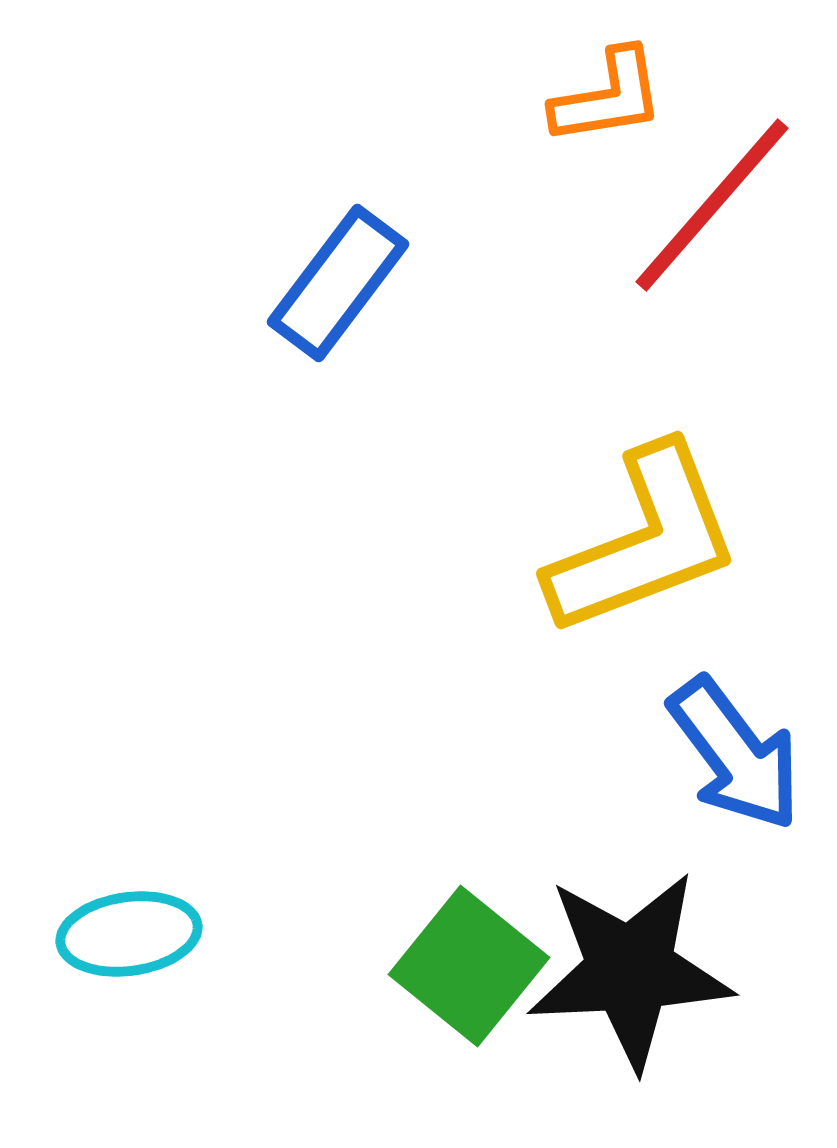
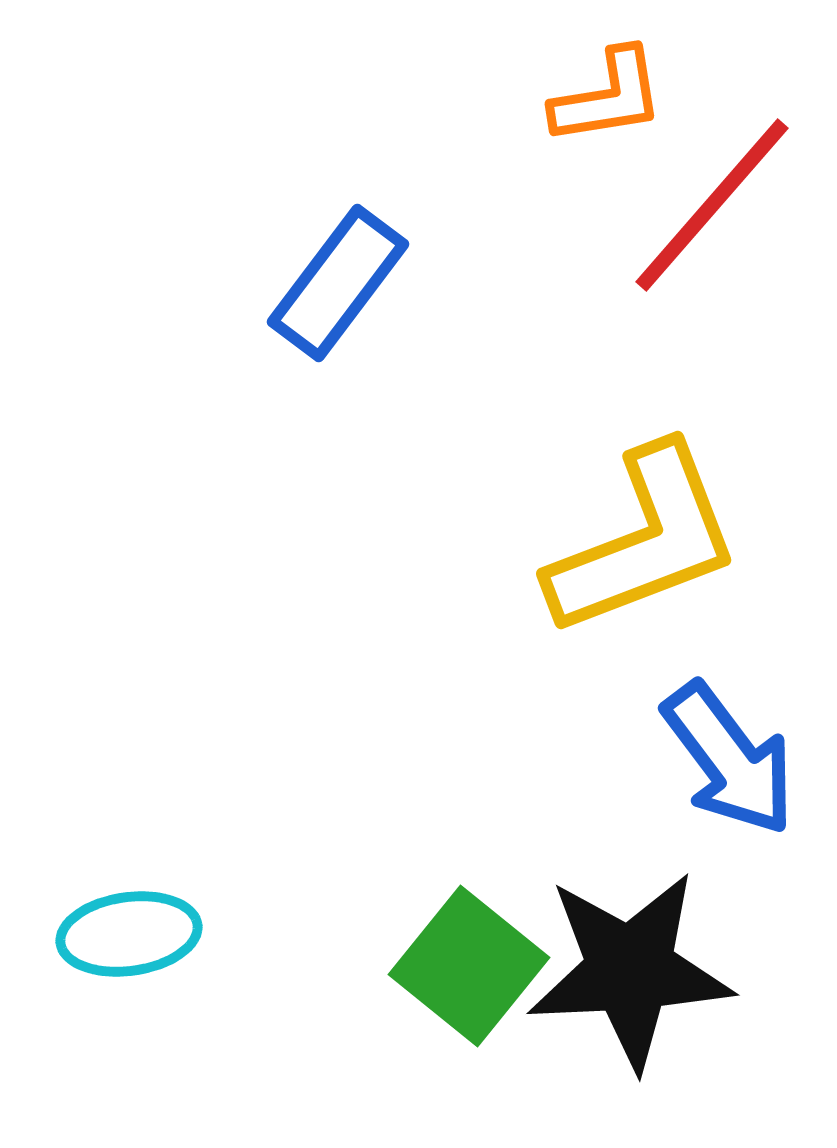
blue arrow: moved 6 px left, 5 px down
